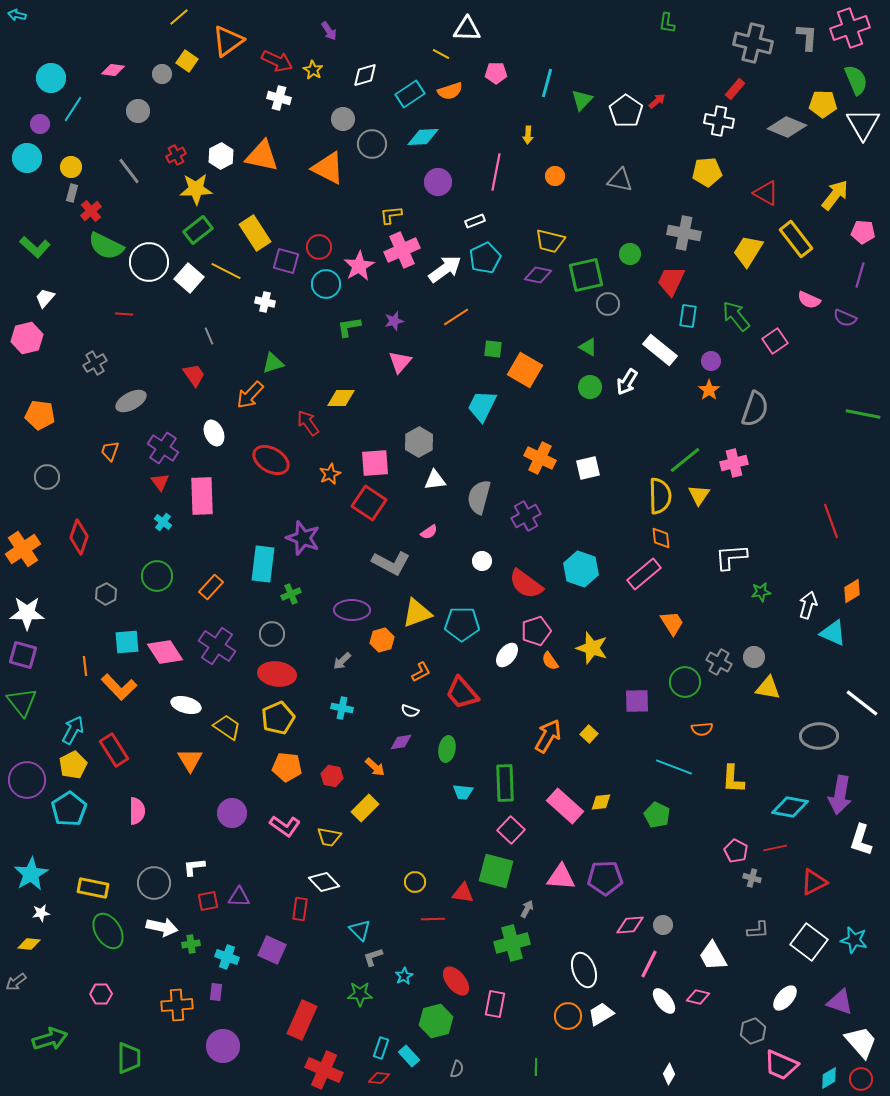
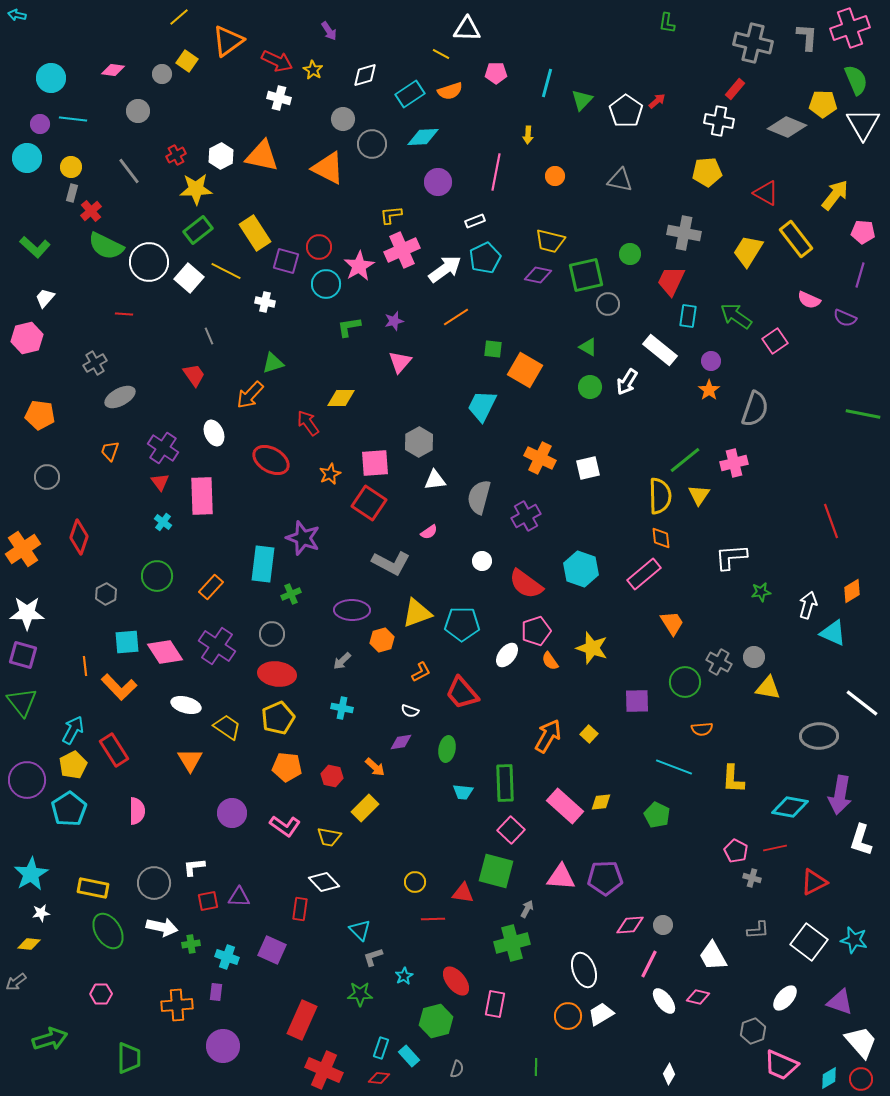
cyan line at (73, 109): moved 10 px down; rotated 64 degrees clockwise
green arrow at (736, 316): rotated 16 degrees counterclockwise
gray ellipse at (131, 401): moved 11 px left, 4 px up
